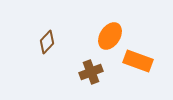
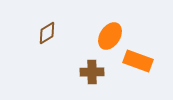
brown diamond: moved 9 px up; rotated 15 degrees clockwise
brown cross: moved 1 px right; rotated 20 degrees clockwise
